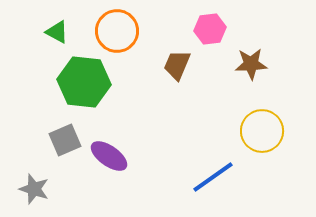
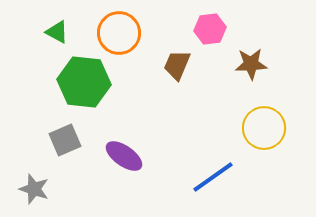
orange circle: moved 2 px right, 2 px down
yellow circle: moved 2 px right, 3 px up
purple ellipse: moved 15 px right
